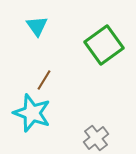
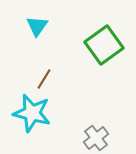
cyan triangle: rotated 10 degrees clockwise
brown line: moved 1 px up
cyan star: rotated 6 degrees counterclockwise
